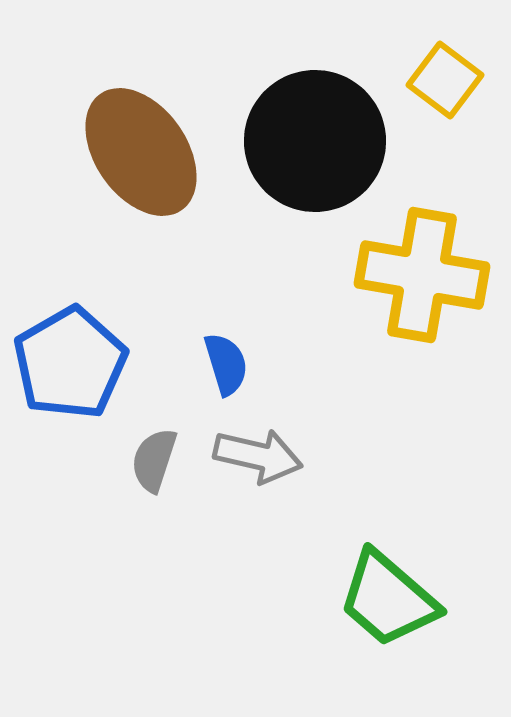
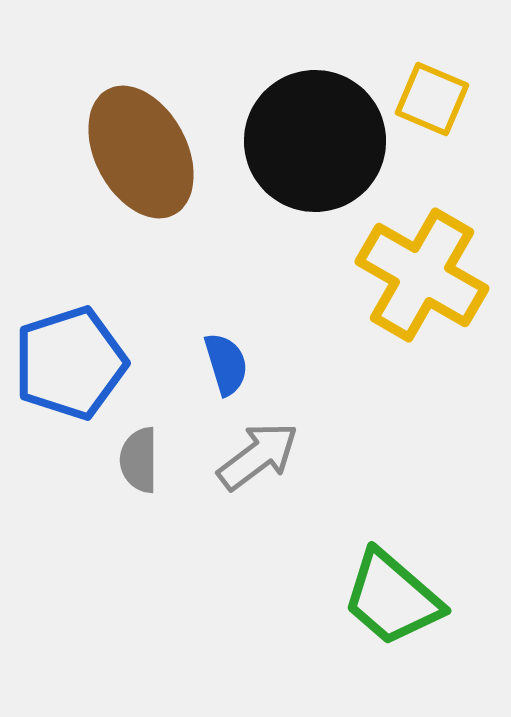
yellow square: moved 13 px left, 19 px down; rotated 14 degrees counterclockwise
brown ellipse: rotated 7 degrees clockwise
yellow cross: rotated 20 degrees clockwise
blue pentagon: rotated 12 degrees clockwise
gray arrow: rotated 50 degrees counterclockwise
gray semicircle: moved 15 px left; rotated 18 degrees counterclockwise
green trapezoid: moved 4 px right, 1 px up
